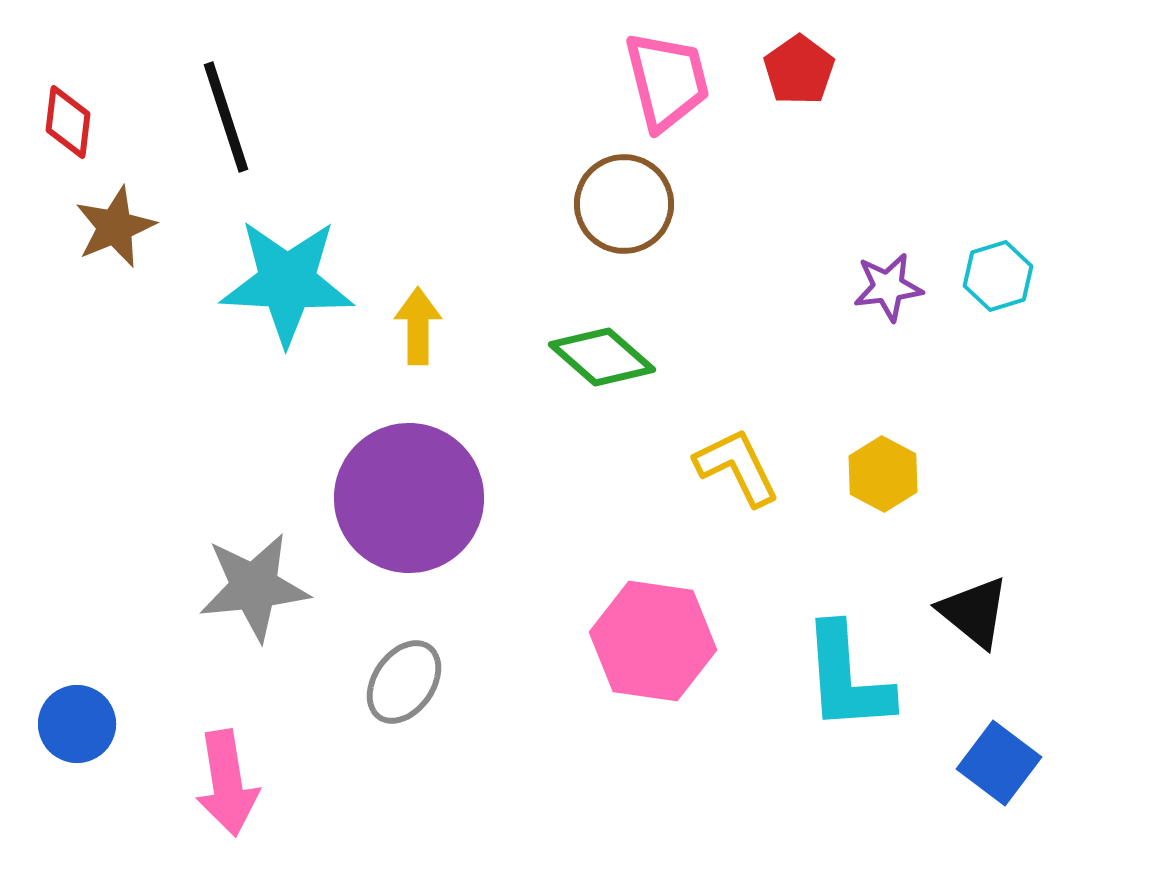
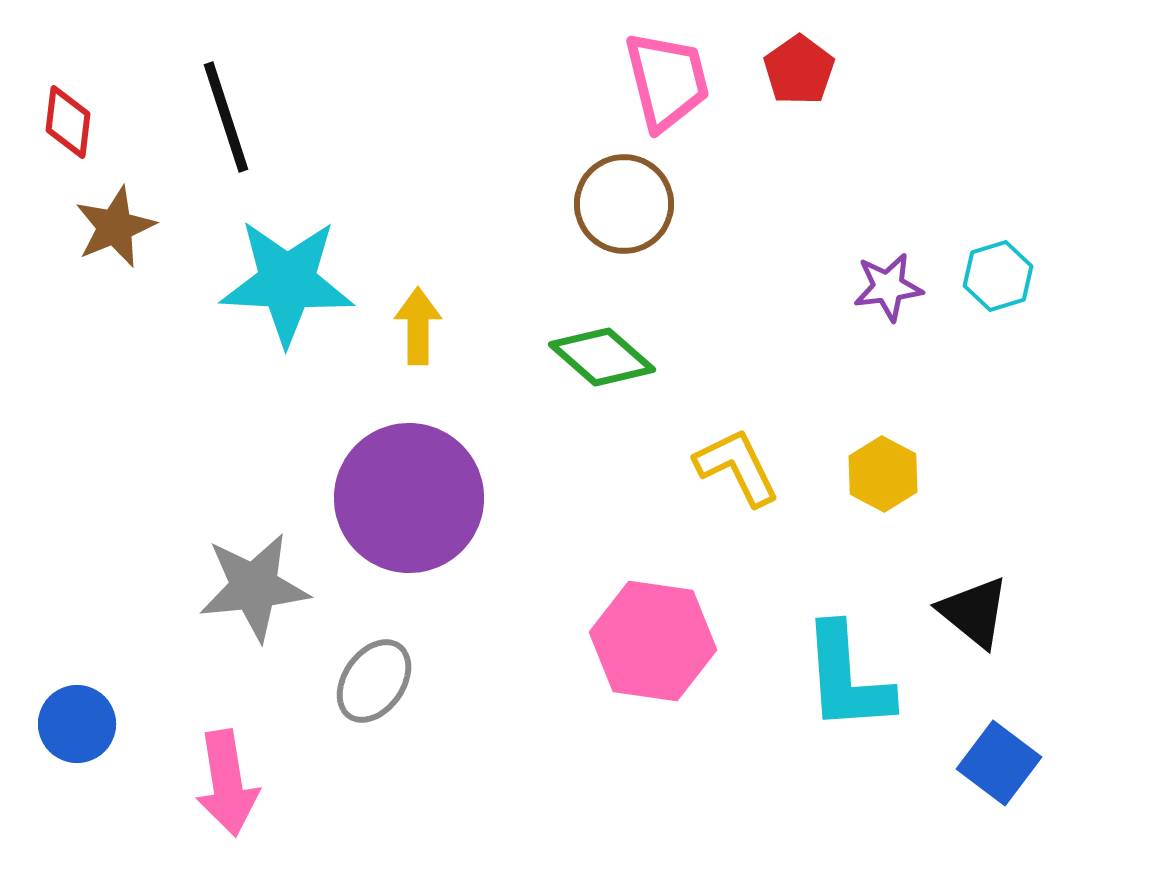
gray ellipse: moved 30 px left, 1 px up
